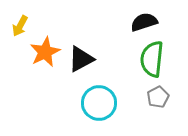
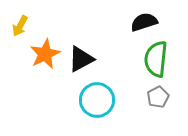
orange star: moved 2 px down
green semicircle: moved 4 px right
cyan circle: moved 2 px left, 3 px up
